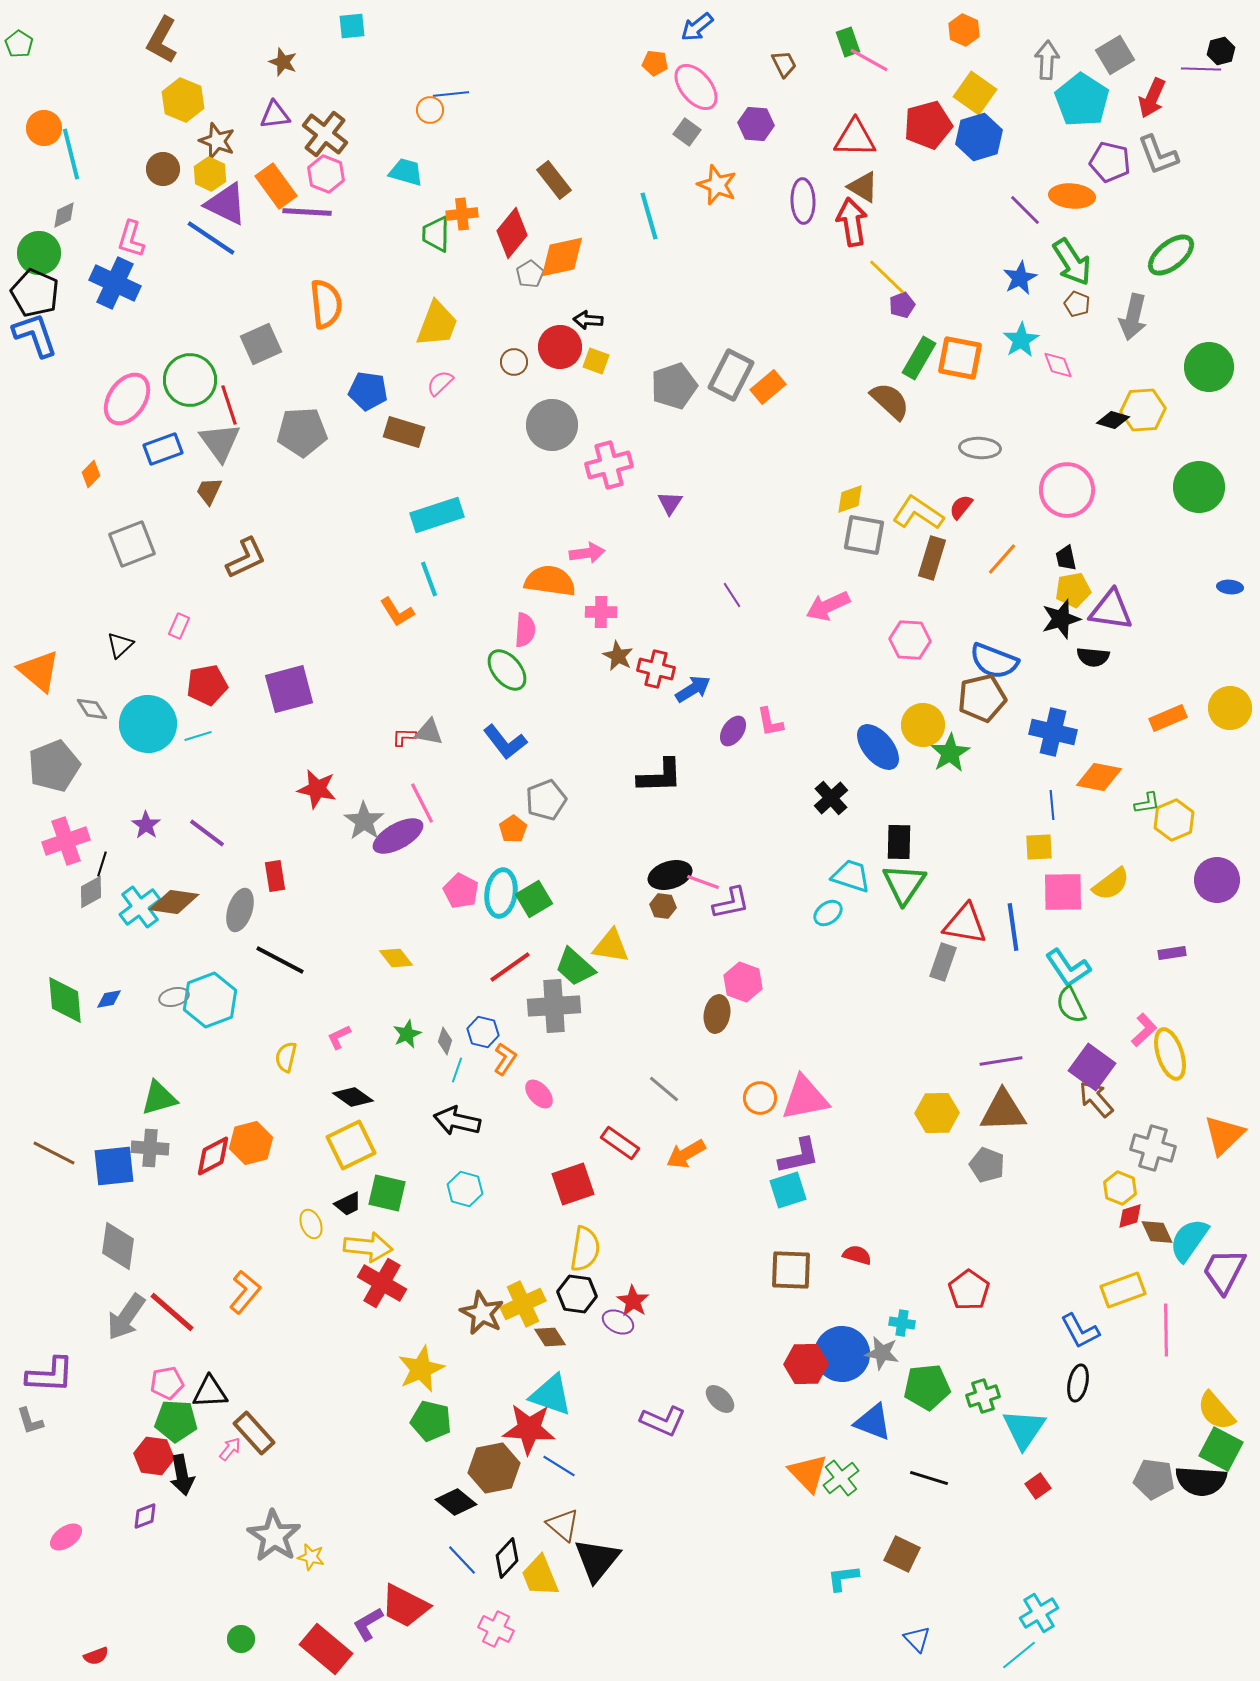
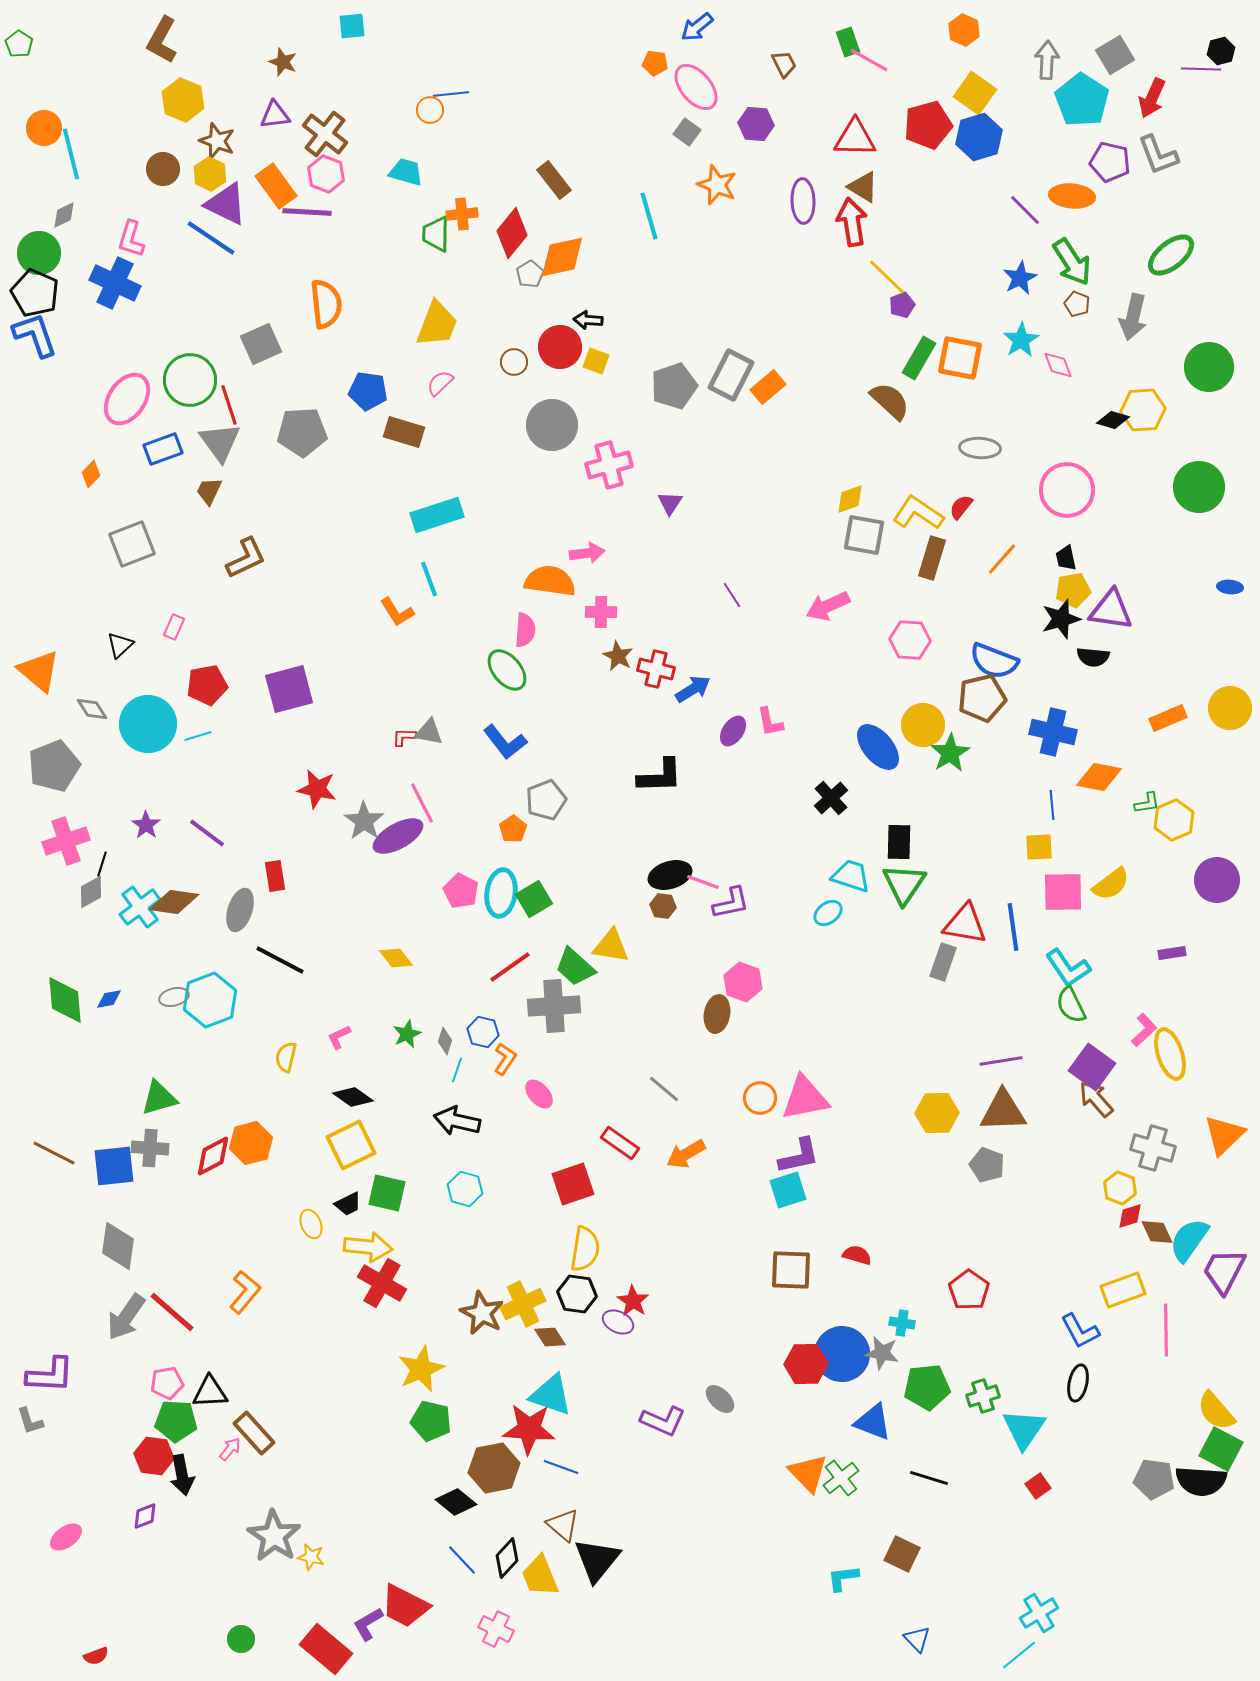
pink rectangle at (179, 626): moved 5 px left, 1 px down
blue line at (559, 1466): moved 2 px right, 1 px down; rotated 12 degrees counterclockwise
